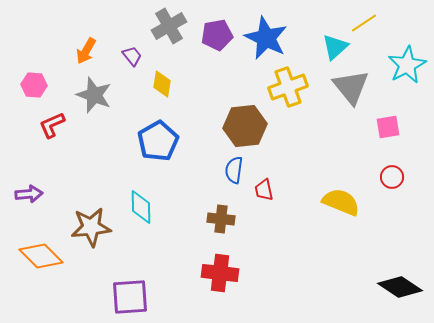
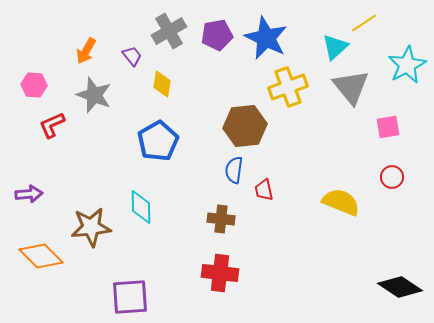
gray cross: moved 5 px down
